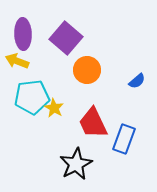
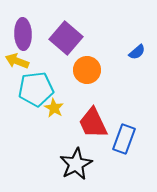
blue semicircle: moved 29 px up
cyan pentagon: moved 4 px right, 8 px up
